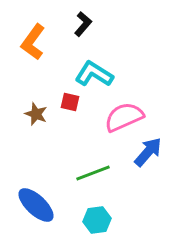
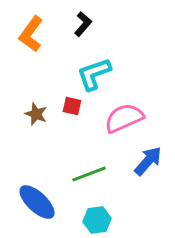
orange L-shape: moved 2 px left, 8 px up
cyan L-shape: rotated 51 degrees counterclockwise
red square: moved 2 px right, 4 px down
pink semicircle: moved 1 px down
blue arrow: moved 9 px down
green line: moved 4 px left, 1 px down
blue ellipse: moved 1 px right, 3 px up
